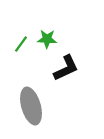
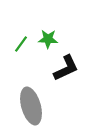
green star: moved 1 px right
